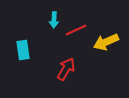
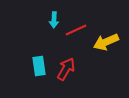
cyan rectangle: moved 16 px right, 16 px down
